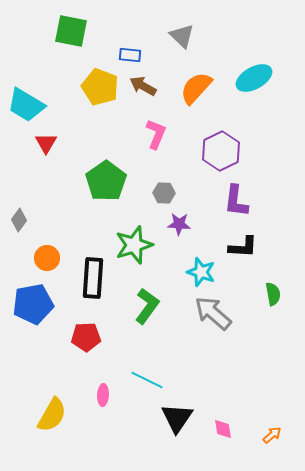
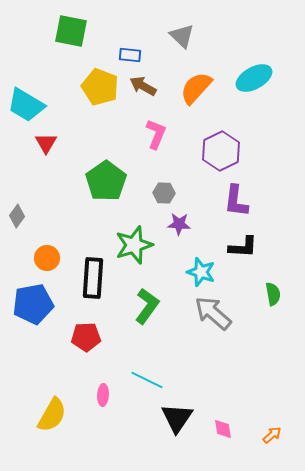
gray diamond: moved 2 px left, 4 px up
